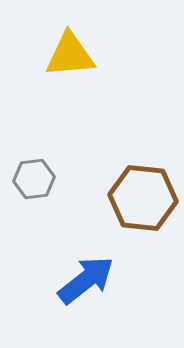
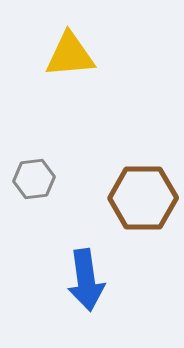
brown hexagon: rotated 6 degrees counterclockwise
blue arrow: rotated 120 degrees clockwise
